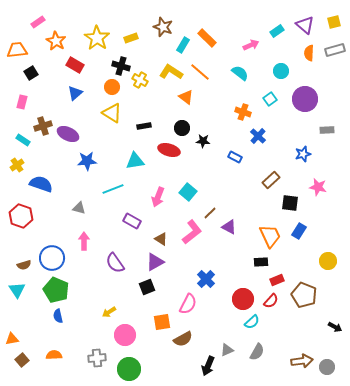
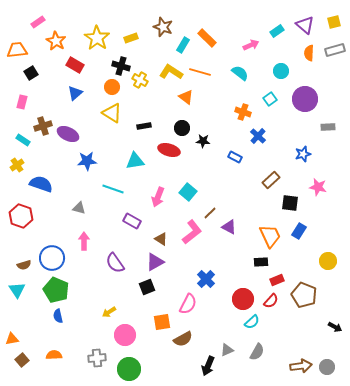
orange line at (200, 72): rotated 25 degrees counterclockwise
gray rectangle at (327, 130): moved 1 px right, 3 px up
cyan line at (113, 189): rotated 40 degrees clockwise
brown arrow at (302, 361): moved 1 px left, 5 px down
